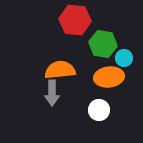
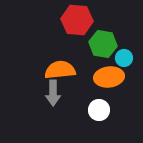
red hexagon: moved 2 px right
gray arrow: moved 1 px right
